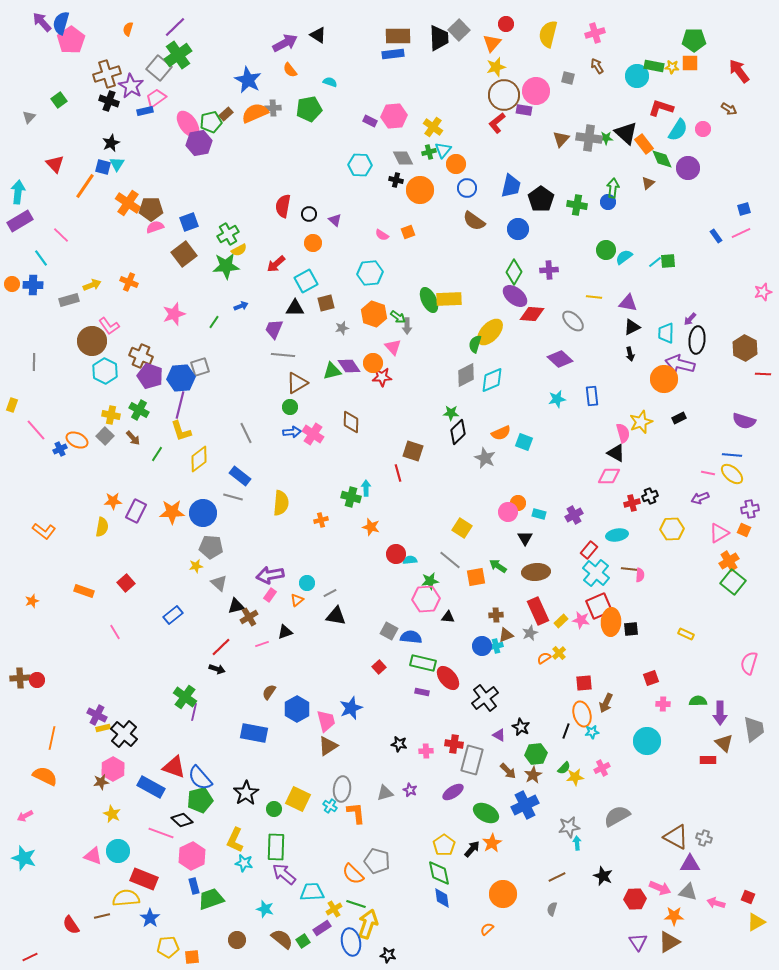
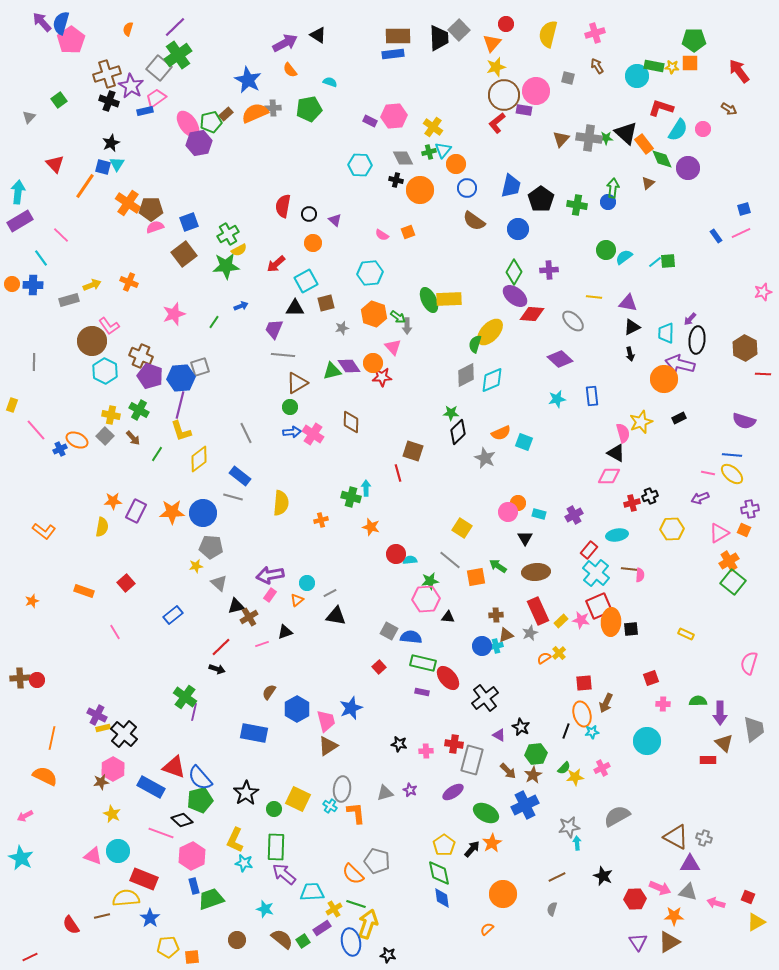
cyan star at (24, 858): moved 3 px left; rotated 10 degrees clockwise
